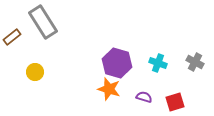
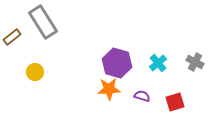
cyan cross: rotated 30 degrees clockwise
orange star: rotated 20 degrees counterclockwise
purple semicircle: moved 2 px left, 1 px up
